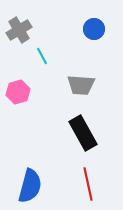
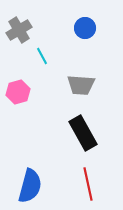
blue circle: moved 9 px left, 1 px up
